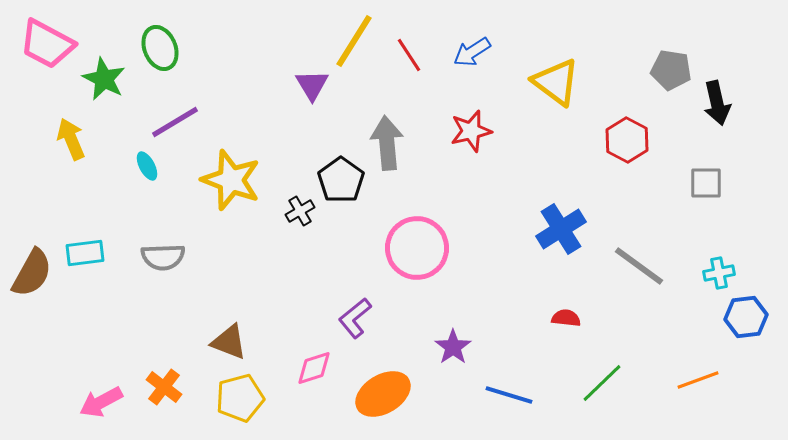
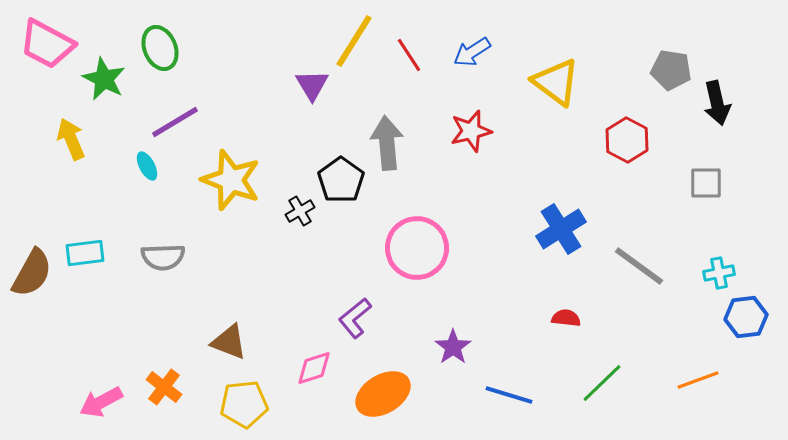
yellow pentagon: moved 4 px right, 6 px down; rotated 9 degrees clockwise
